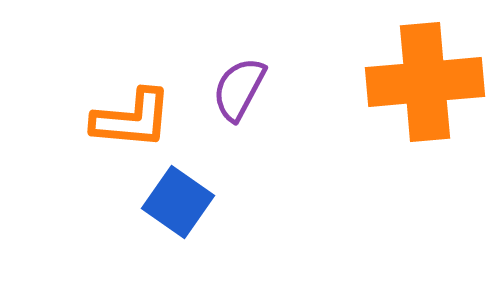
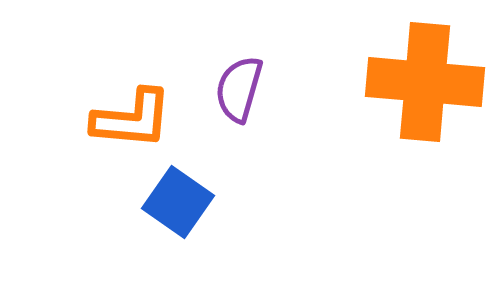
orange cross: rotated 10 degrees clockwise
purple semicircle: rotated 12 degrees counterclockwise
